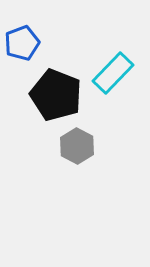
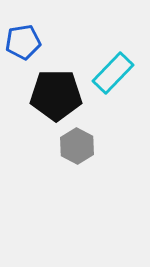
blue pentagon: moved 1 px right, 1 px up; rotated 12 degrees clockwise
black pentagon: rotated 21 degrees counterclockwise
